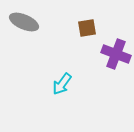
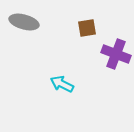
gray ellipse: rotated 8 degrees counterclockwise
cyan arrow: rotated 80 degrees clockwise
